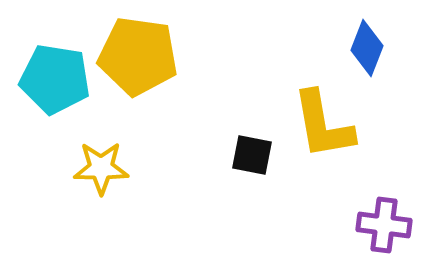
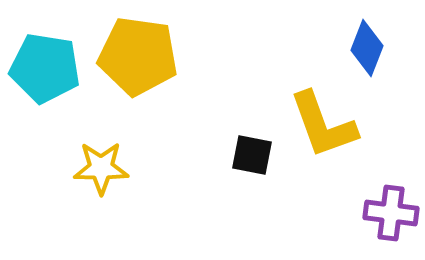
cyan pentagon: moved 10 px left, 11 px up
yellow L-shape: rotated 10 degrees counterclockwise
purple cross: moved 7 px right, 12 px up
